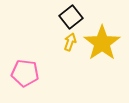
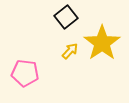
black square: moved 5 px left
yellow arrow: moved 9 px down; rotated 24 degrees clockwise
